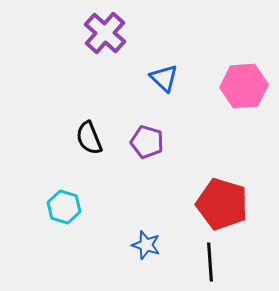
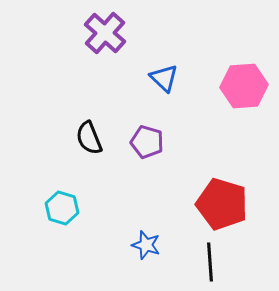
cyan hexagon: moved 2 px left, 1 px down
